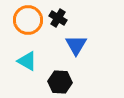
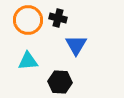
black cross: rotated 18 degrees counterclockwise
cyan triangle: moved 1 px right; rotated 35 degrees counterclockwise
